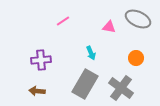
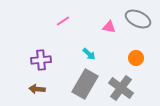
cyan arrow: moved 2 px left, 1 px down; rotated 24 degrees counterclockwise
brown arrow: moved 2 px up
